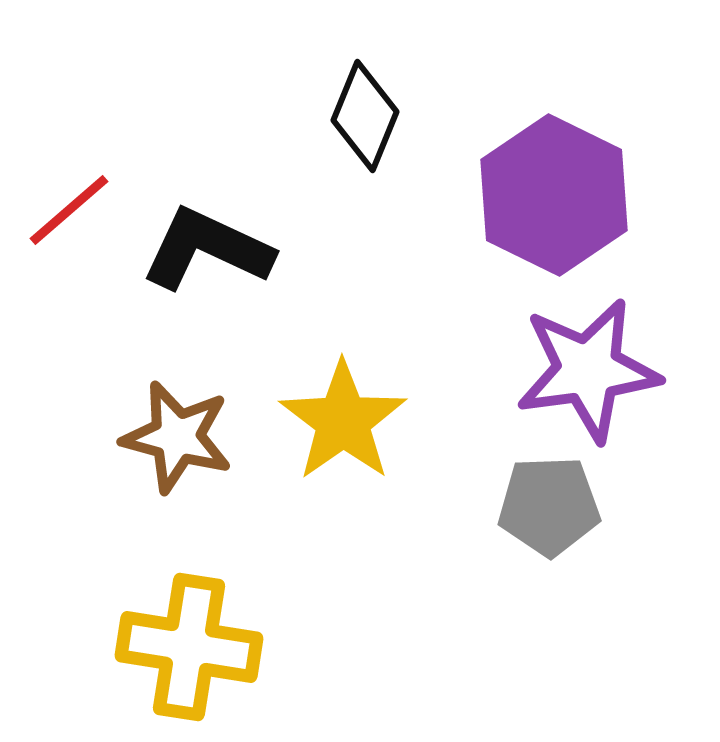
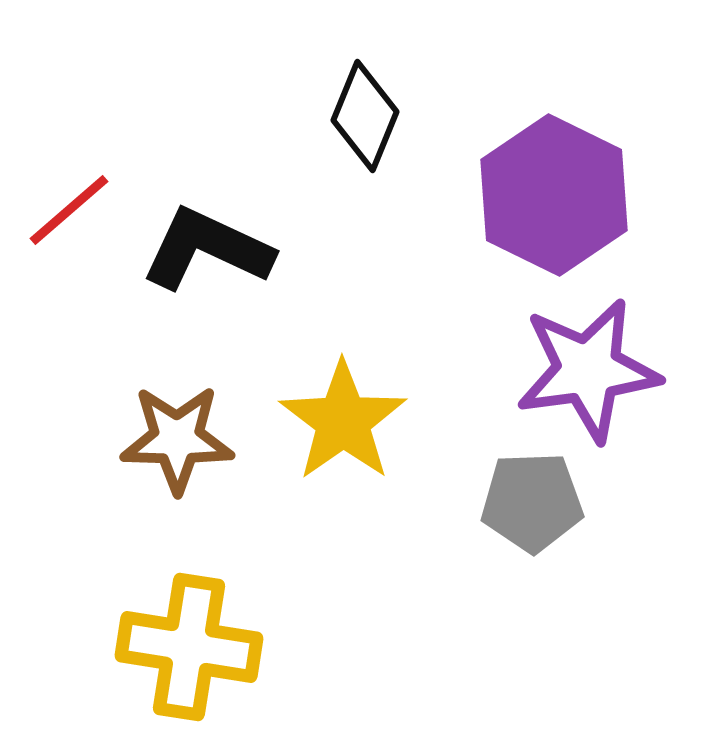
brown star: moved 2 px down; rotated 14 degrees counterclockwise
gray pentagon: moved 17 px left, 4 px up
